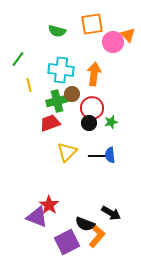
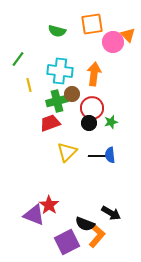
cyan cross: moved 1 px left, 1 px down
purple triangle: moved 3 px left, 2 px up
